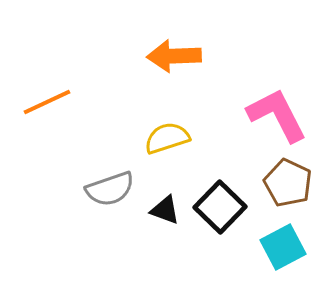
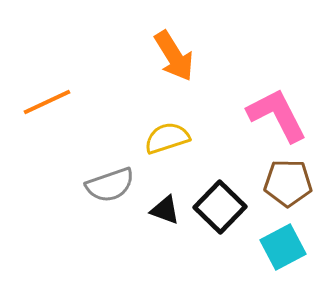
orange arrow: rotated 120 degrees counterclockwise
brown pentagon: rotated 24 degrees counterclockwise
gray semicircle: moved 4 px up
